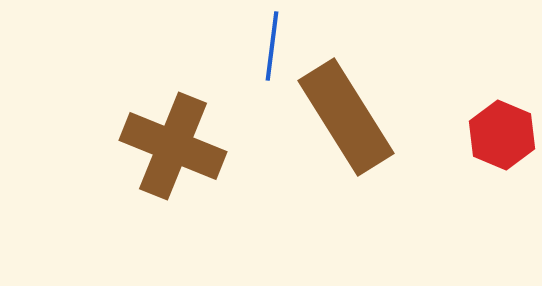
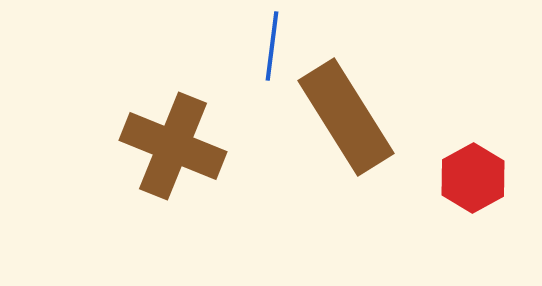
red hexagon: moved 29 px left, 43 px down; rotated 8 degrees clockwise
